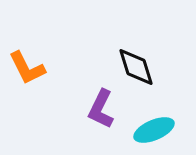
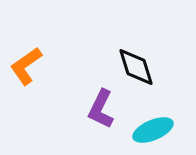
orange L-shape: moved 1 px left, 2 px up; rotated 81 degrees clockwise
cyan ellipse: moved 1 px left
